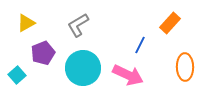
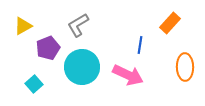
yellow triangle: moved 3 px left, 3 px down
blue line: rotated 18 degrees counterclockwise
purple pentagon: moved 5 px right, 5 px up
cyan circle: moved 1 px left, 1 px up
cyan square: moved 17 px right, 9 px down
